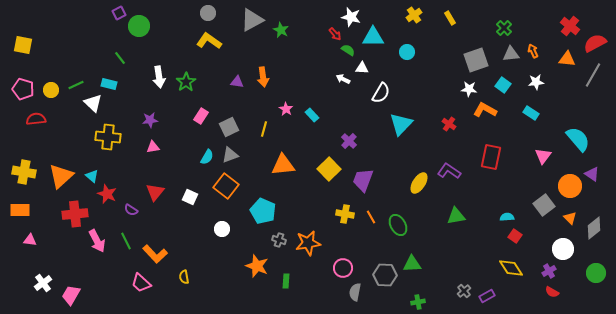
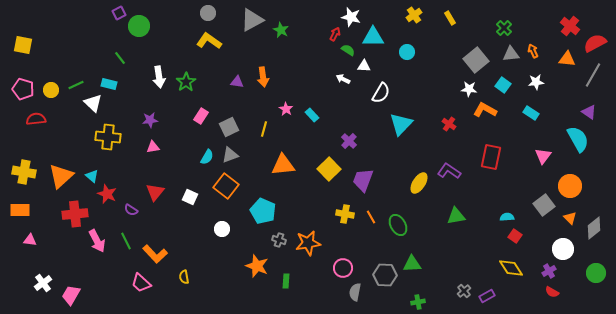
red arrow at (335, 34): rotated 112 degrees counterclockwise
gray square at (476, 60): rotated 20 degrees counterclockwise
white triangle at (362, 68): moved 2 px right, 2 px up
cyan semicircle at (578, 139): rotated 12 degrees clockwise
purple triangle at (592, 174): moved 3 px left, 62 px up
